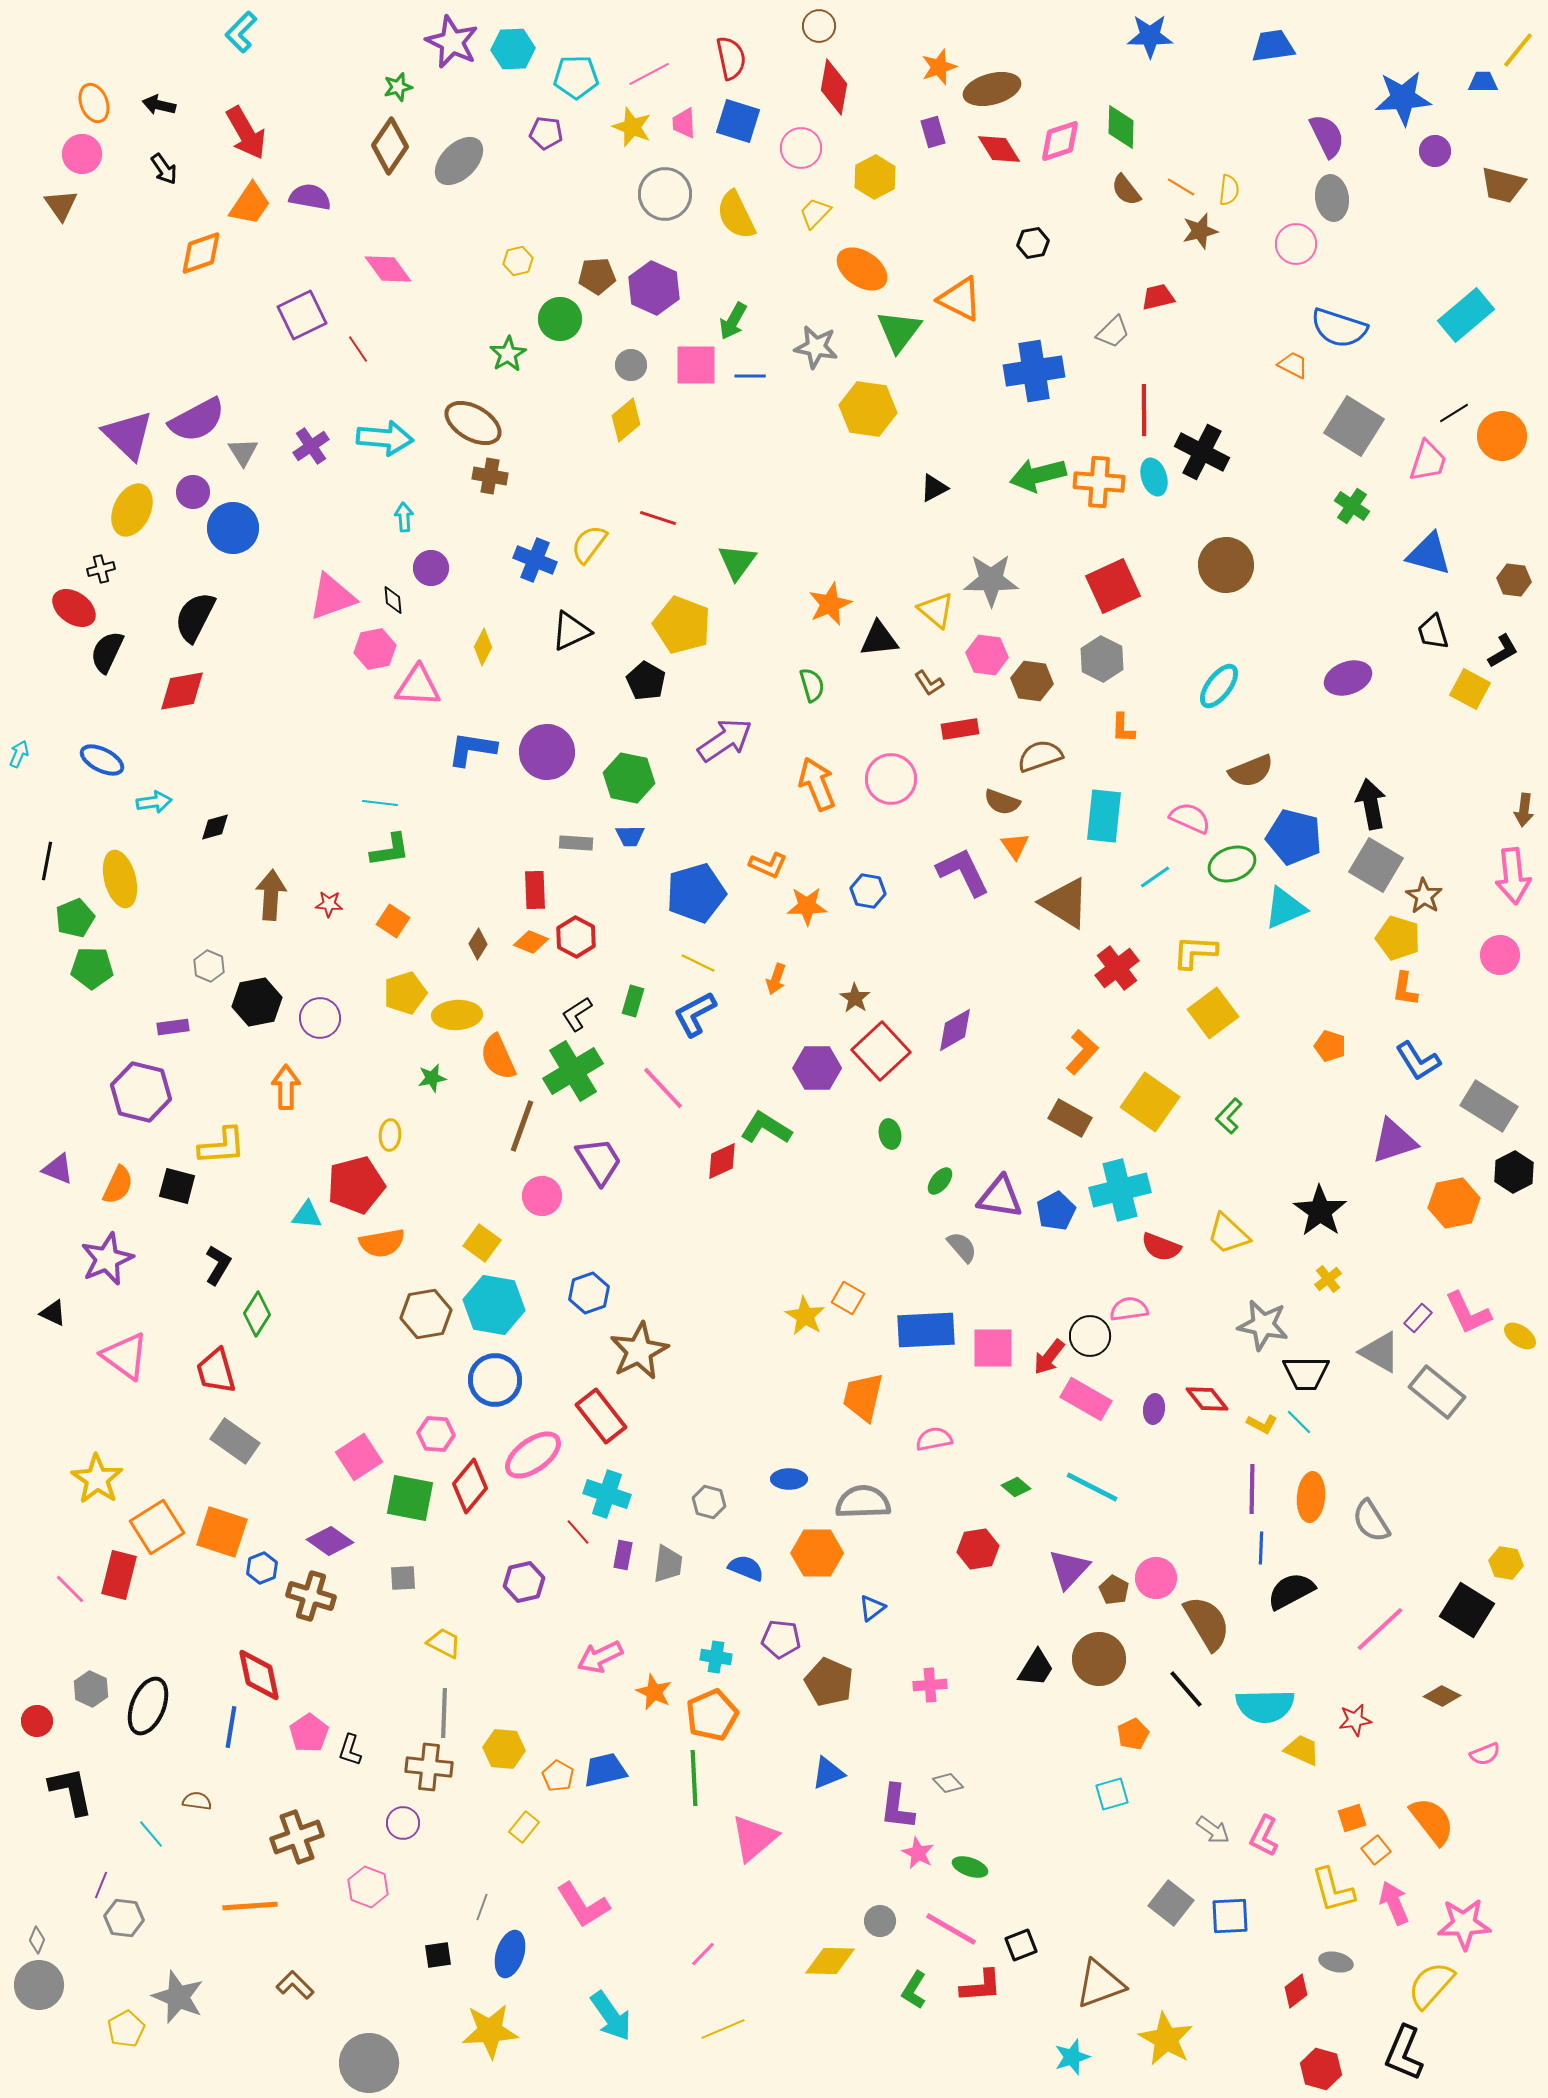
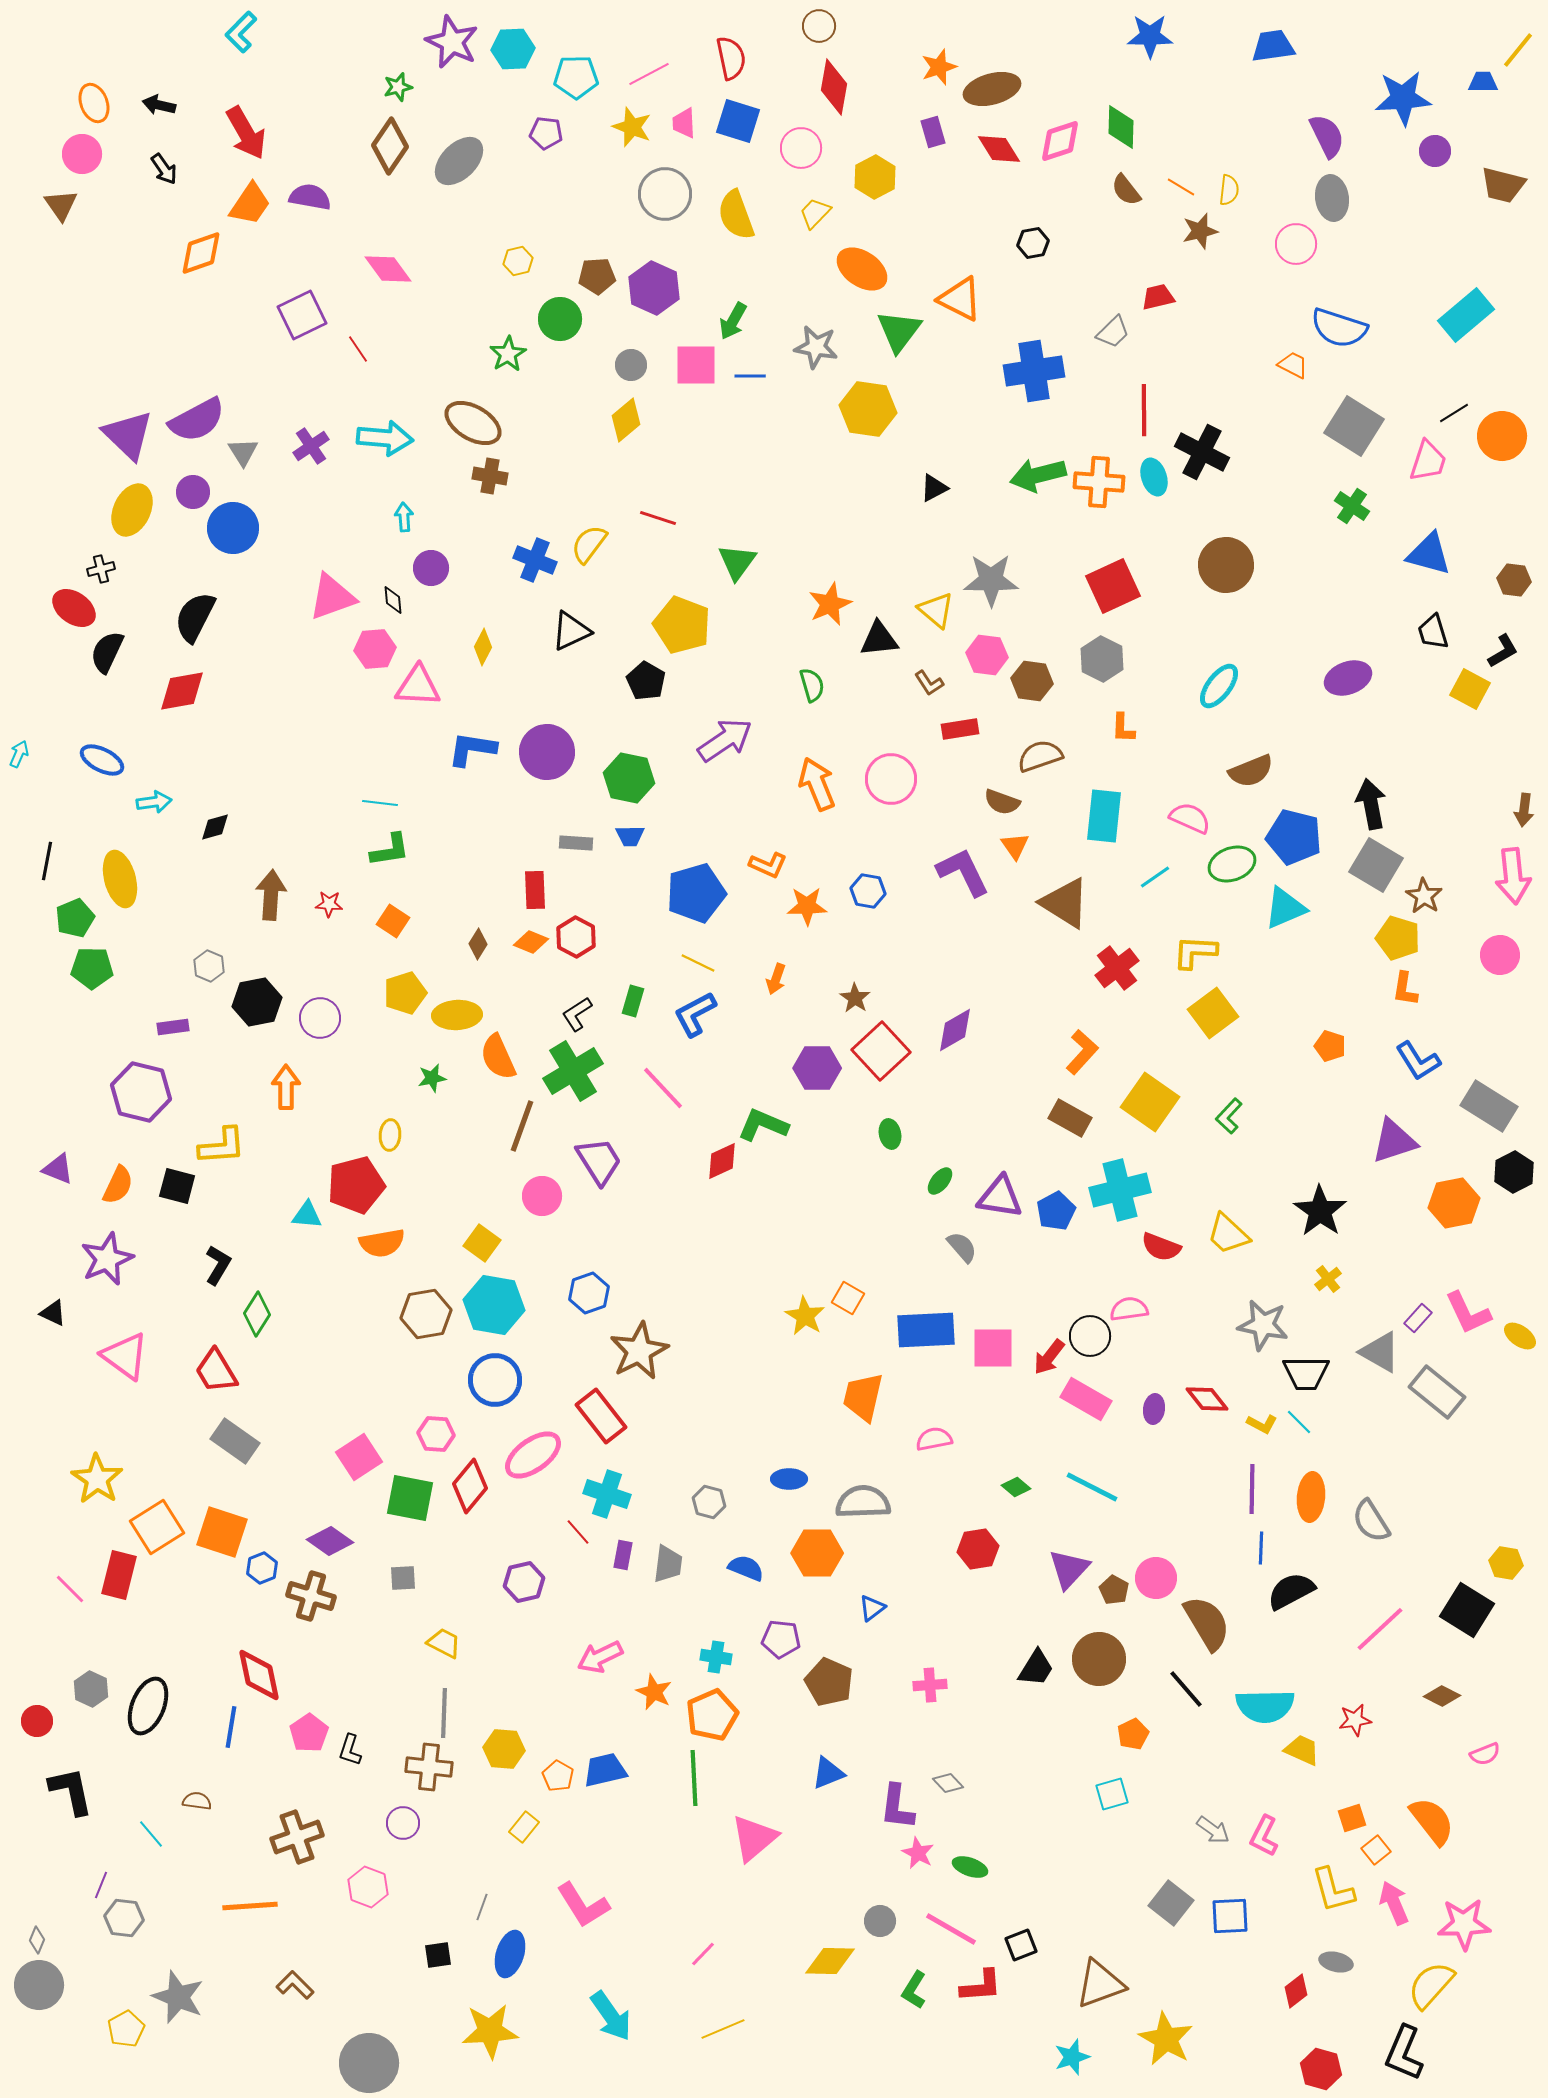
yellow semicircle at (736, 215): rotated 6 degrees clockwise
pink hexagon at (375, 649): rotated 6 degrees clockwise
green L-shape at (766, 1128): moved 3 px left, 3 px up; rotated 9 degrees counterclockwise
red trapezoid at (216, 1371): rotated 15 degrees counterclockwise
